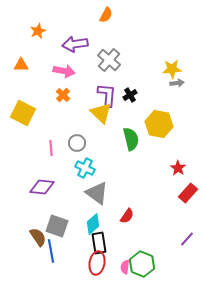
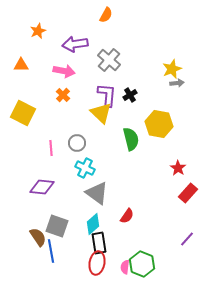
yellow star: rotated 18 degrees counterclockwise
